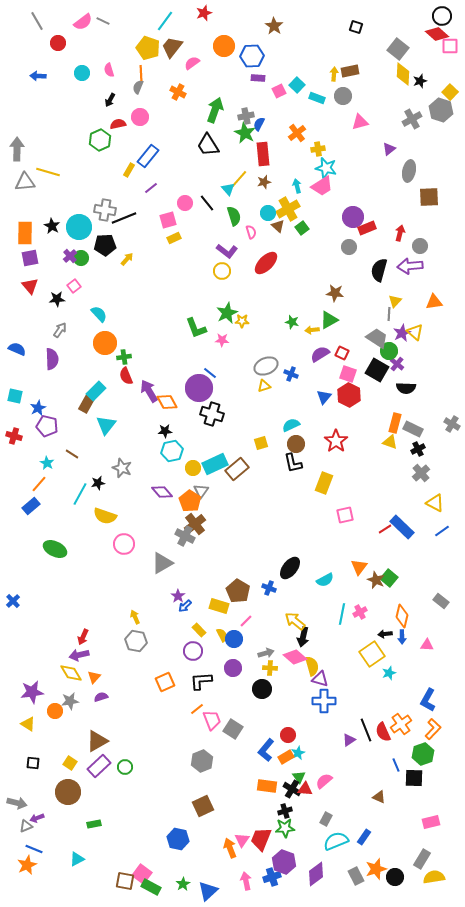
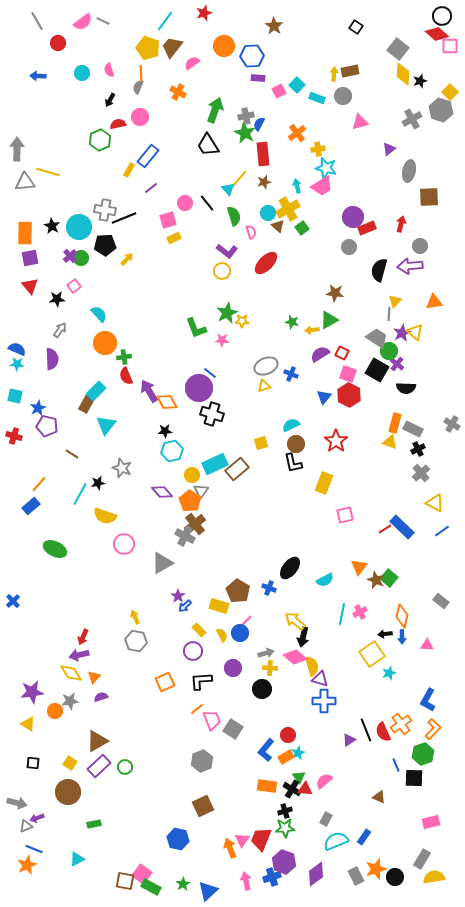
black square at (356, 27): rotated 16 degrees clockwise
red arrow at (400, 233): moved 1 px right, 9 px up
cyan star at (47, 463): moved 30 px left, 99 px up; rotated 24 degrees counterclockwise
yellow circle at (193, 468): moved 1 px left, 7 px down
blue circle at (234, 639): moved 6 px right, 6 px up
